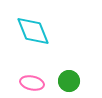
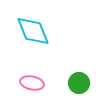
green circle: moved 10 px right, 2 px down
